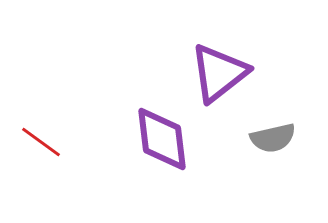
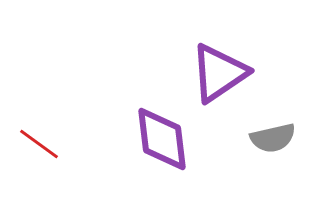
purple triangle: rotated 4 degrees clockwise
red line: moved 2 px left, 2 px down
